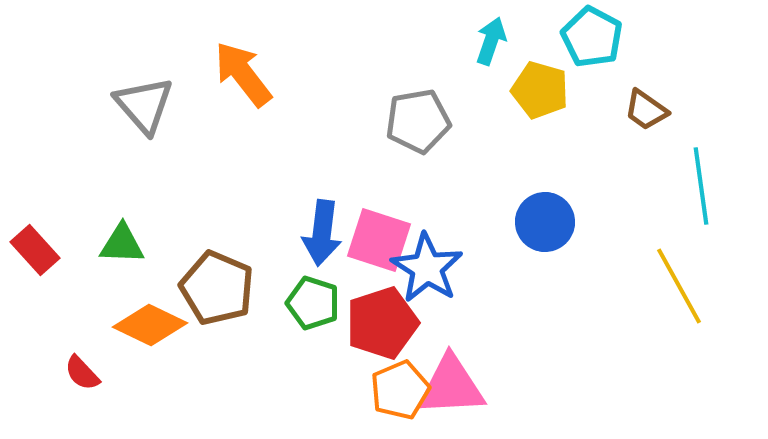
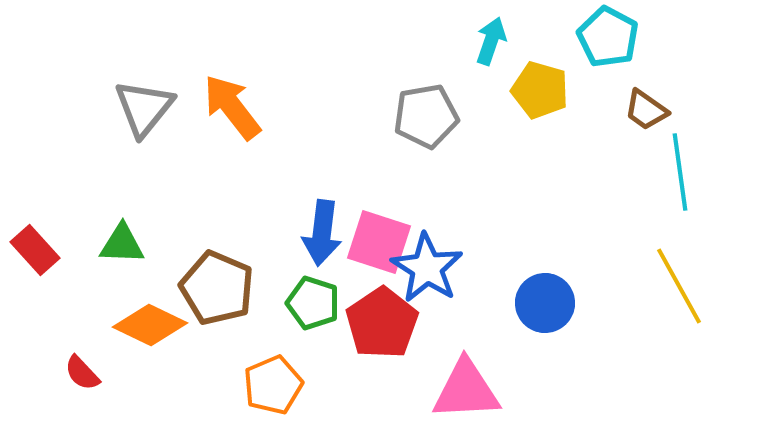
cyan pentagon: moved 16 px right
orange arrow: moved 11 px left, 33 px down
gray triangle: moved 3 px down; rotated 20 degrees clockwise
gray pentagon: moved 8 px right, 5 px up
cyan line: moved 21 px left, 14 px up
blue circle: moved 81 px down
pink square: moved 2 px down
red pentagon: rotated 16 degrees counterclockwise
pink triangle: moved 15 px right, 4 px down
orange pentagon: moved 127 px left, 5 px up
